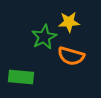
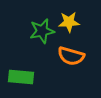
green star: moved 2 px left, 6 px up; rotated 15 degrees clockwise
